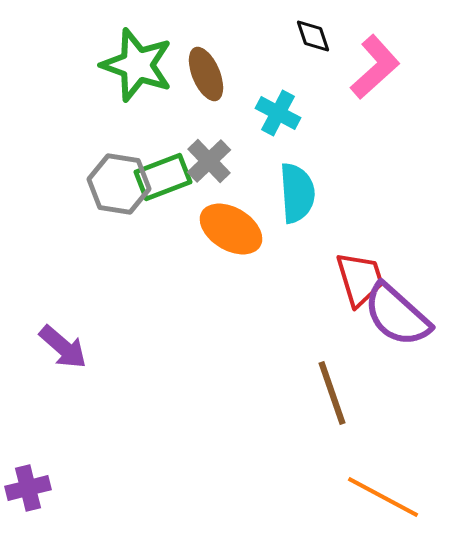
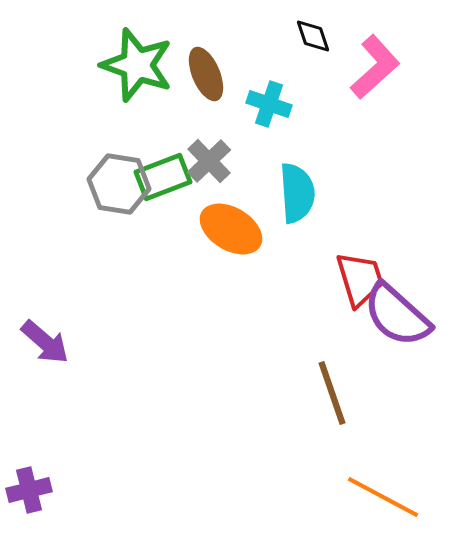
cyan cross: moved 9 px left, 9 px up; rotated 9 degrees counterclockwise
purple arrow: moved 18 px left, 5 px up
purple cross: moved 1 px right, 2 px down
